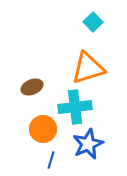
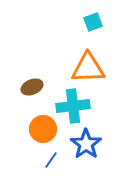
cyan square: rotated 24 degrees clockwise
orange triangle: rotated 15 degrees clockwise
cyan cross: moved 2 px left, 1 px up
blue star: moved 2 px left; rotated 12 degrees counterclockwise
blue line: rotated 18 degrees clockwise
